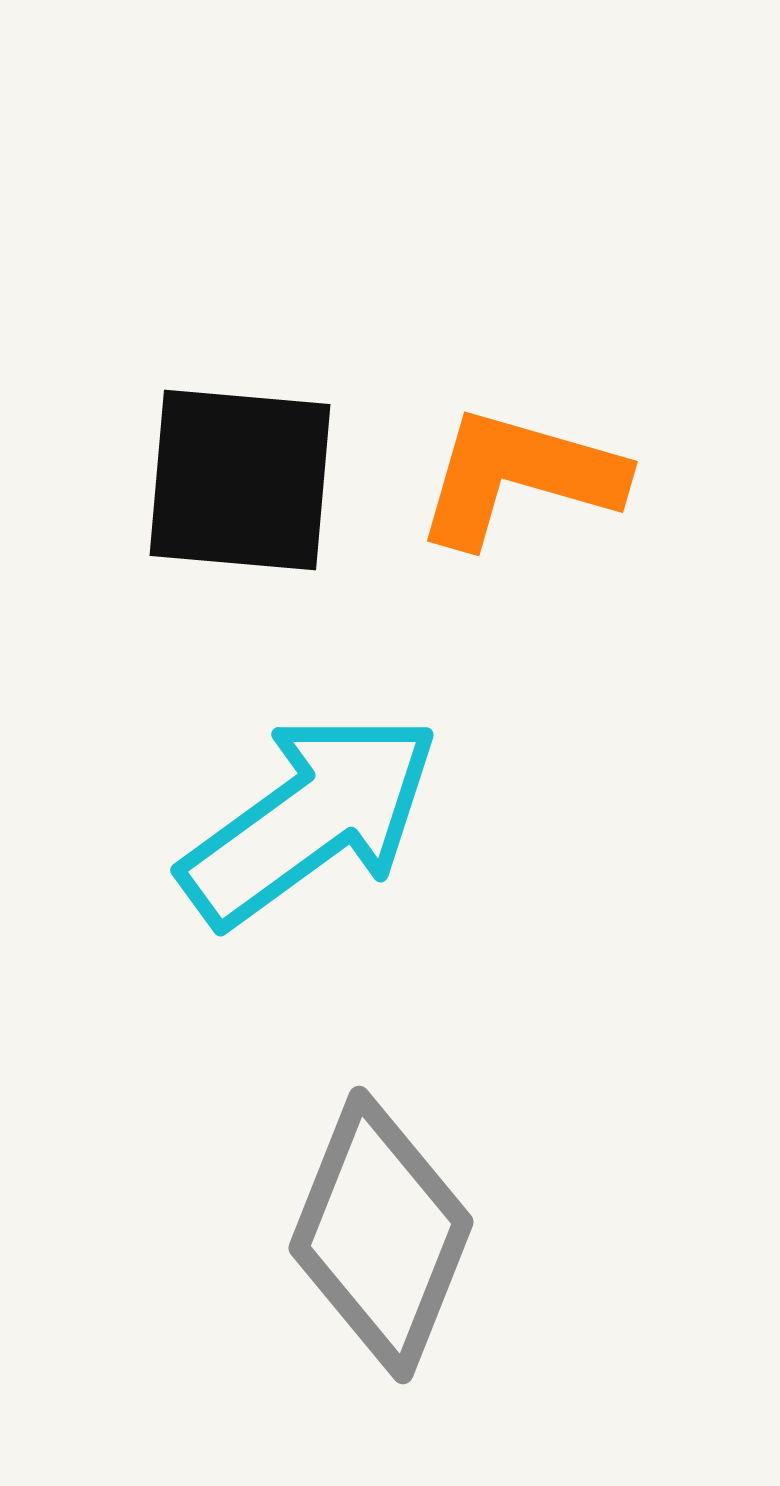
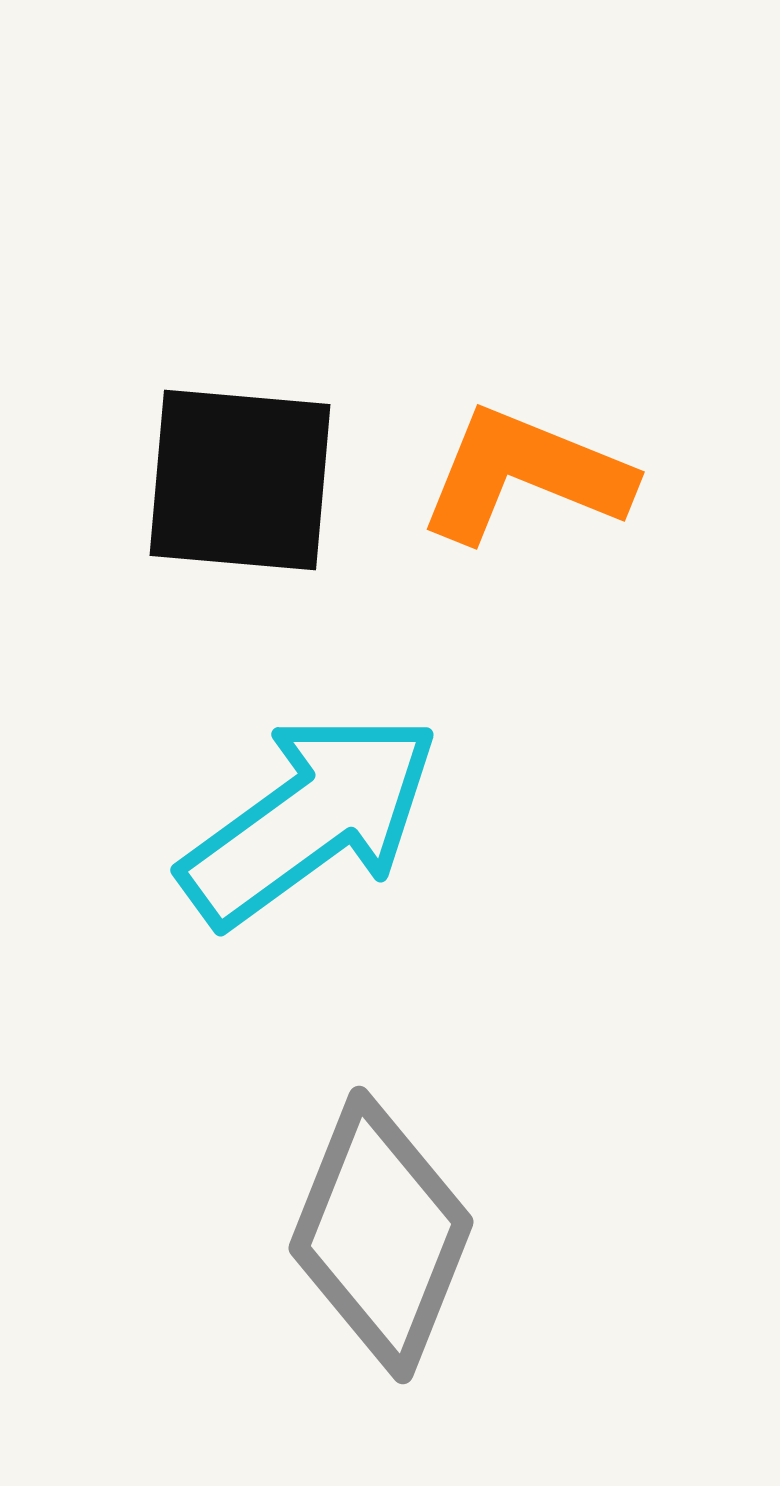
orange L-shape: moved 6 px right, 2 px up; rotated 6 degrees clockwise
